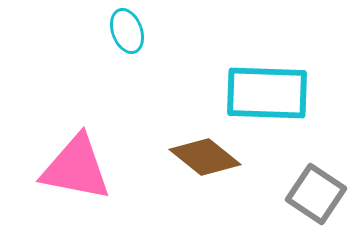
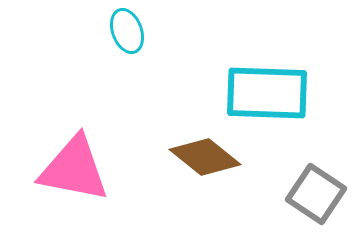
pink triangle: moved 2 px left, 1 px down
